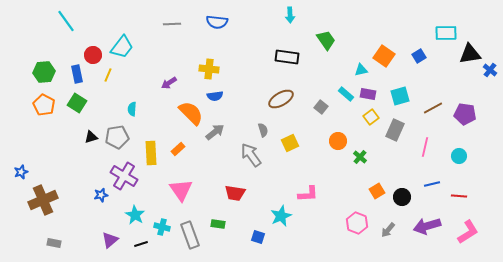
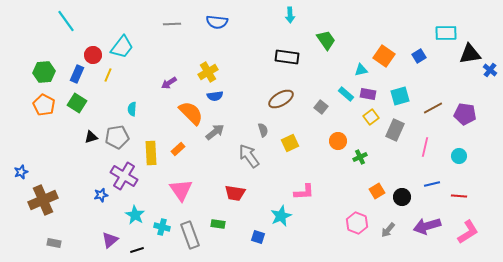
yellow cross at (209, 69): moved 1 px left, 3 px down; rotated 36 degrees counterclockwise
blue rectangle at (77, 74): rotated 36 degrees clockwise
gray arrow at (251, 155): moved 2 px left, 1 px down
green cross at (360, 157): rotated 24 degrees clockwise
pink L-shape at (308, 194): moved 4 px left, 2 px up
black line at (141, 244): moved 4 px left, 6 px down
